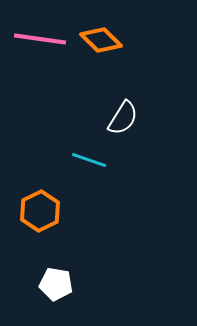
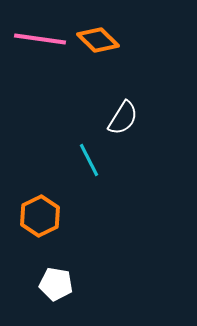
orange diamond: moved 3 px left
cyan line: rotated 44 degrees clockwise
orange hexagon: moved 5 px down
